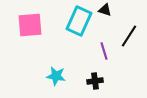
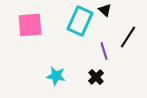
black triangle: rotated 24 degrees clockwise
cyan rectangle: moved 1 px right
black line: moved 1 px left, 1 px down
black cross: moved 1 px right, 4 px up; rotated 35 degrees counterclockwise
